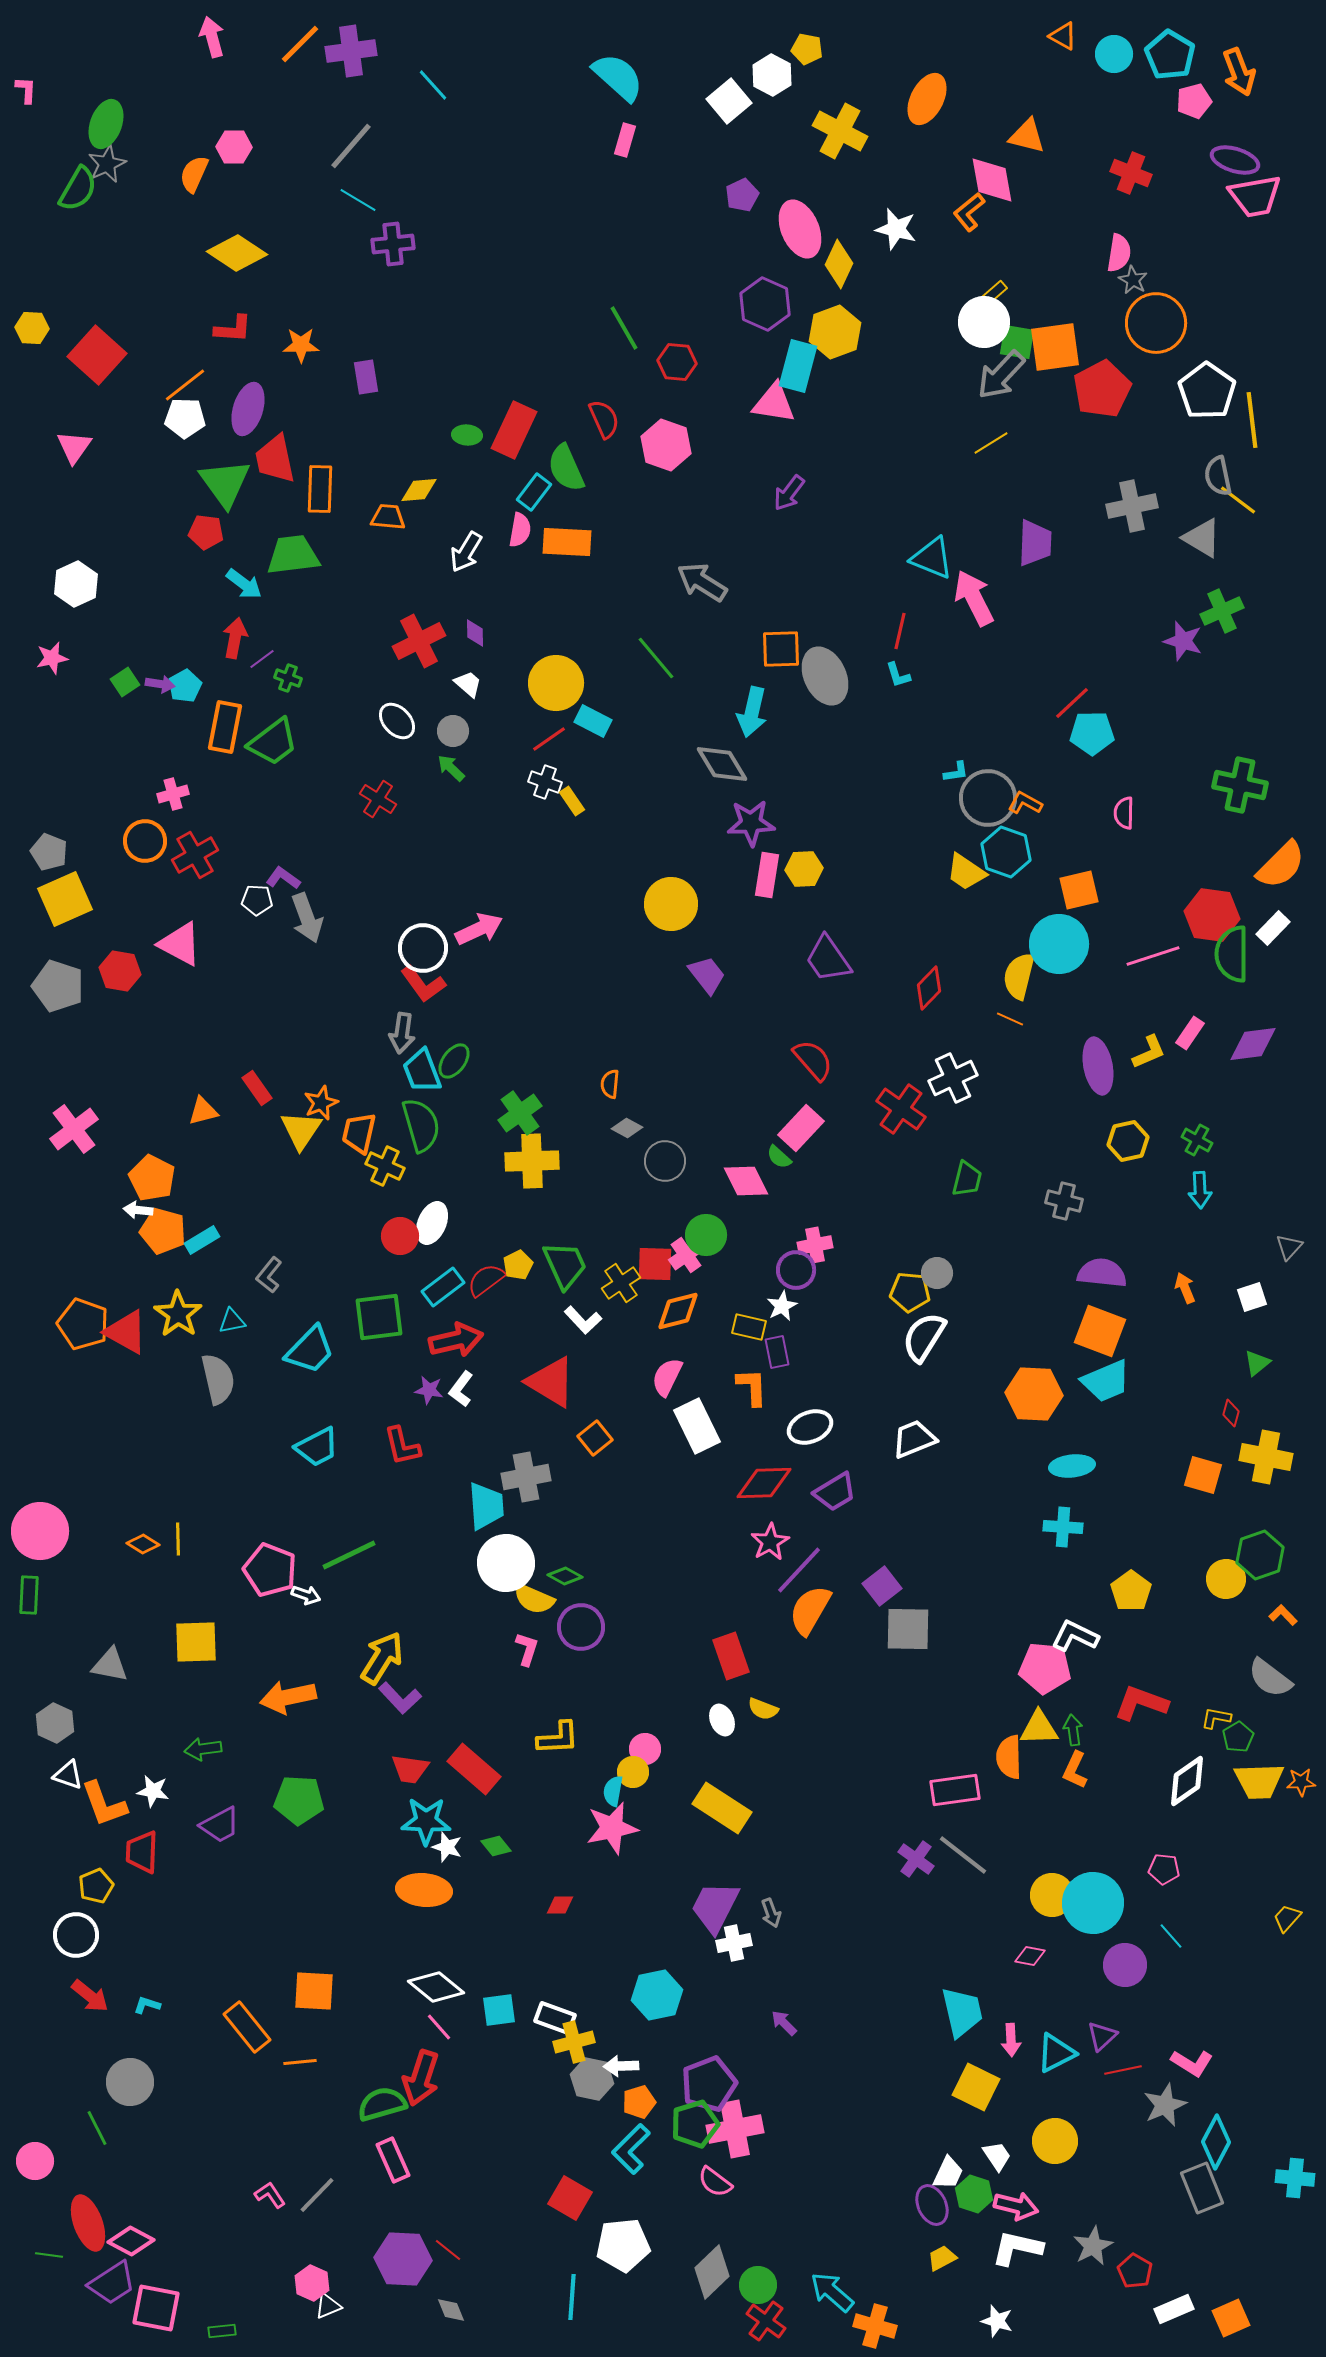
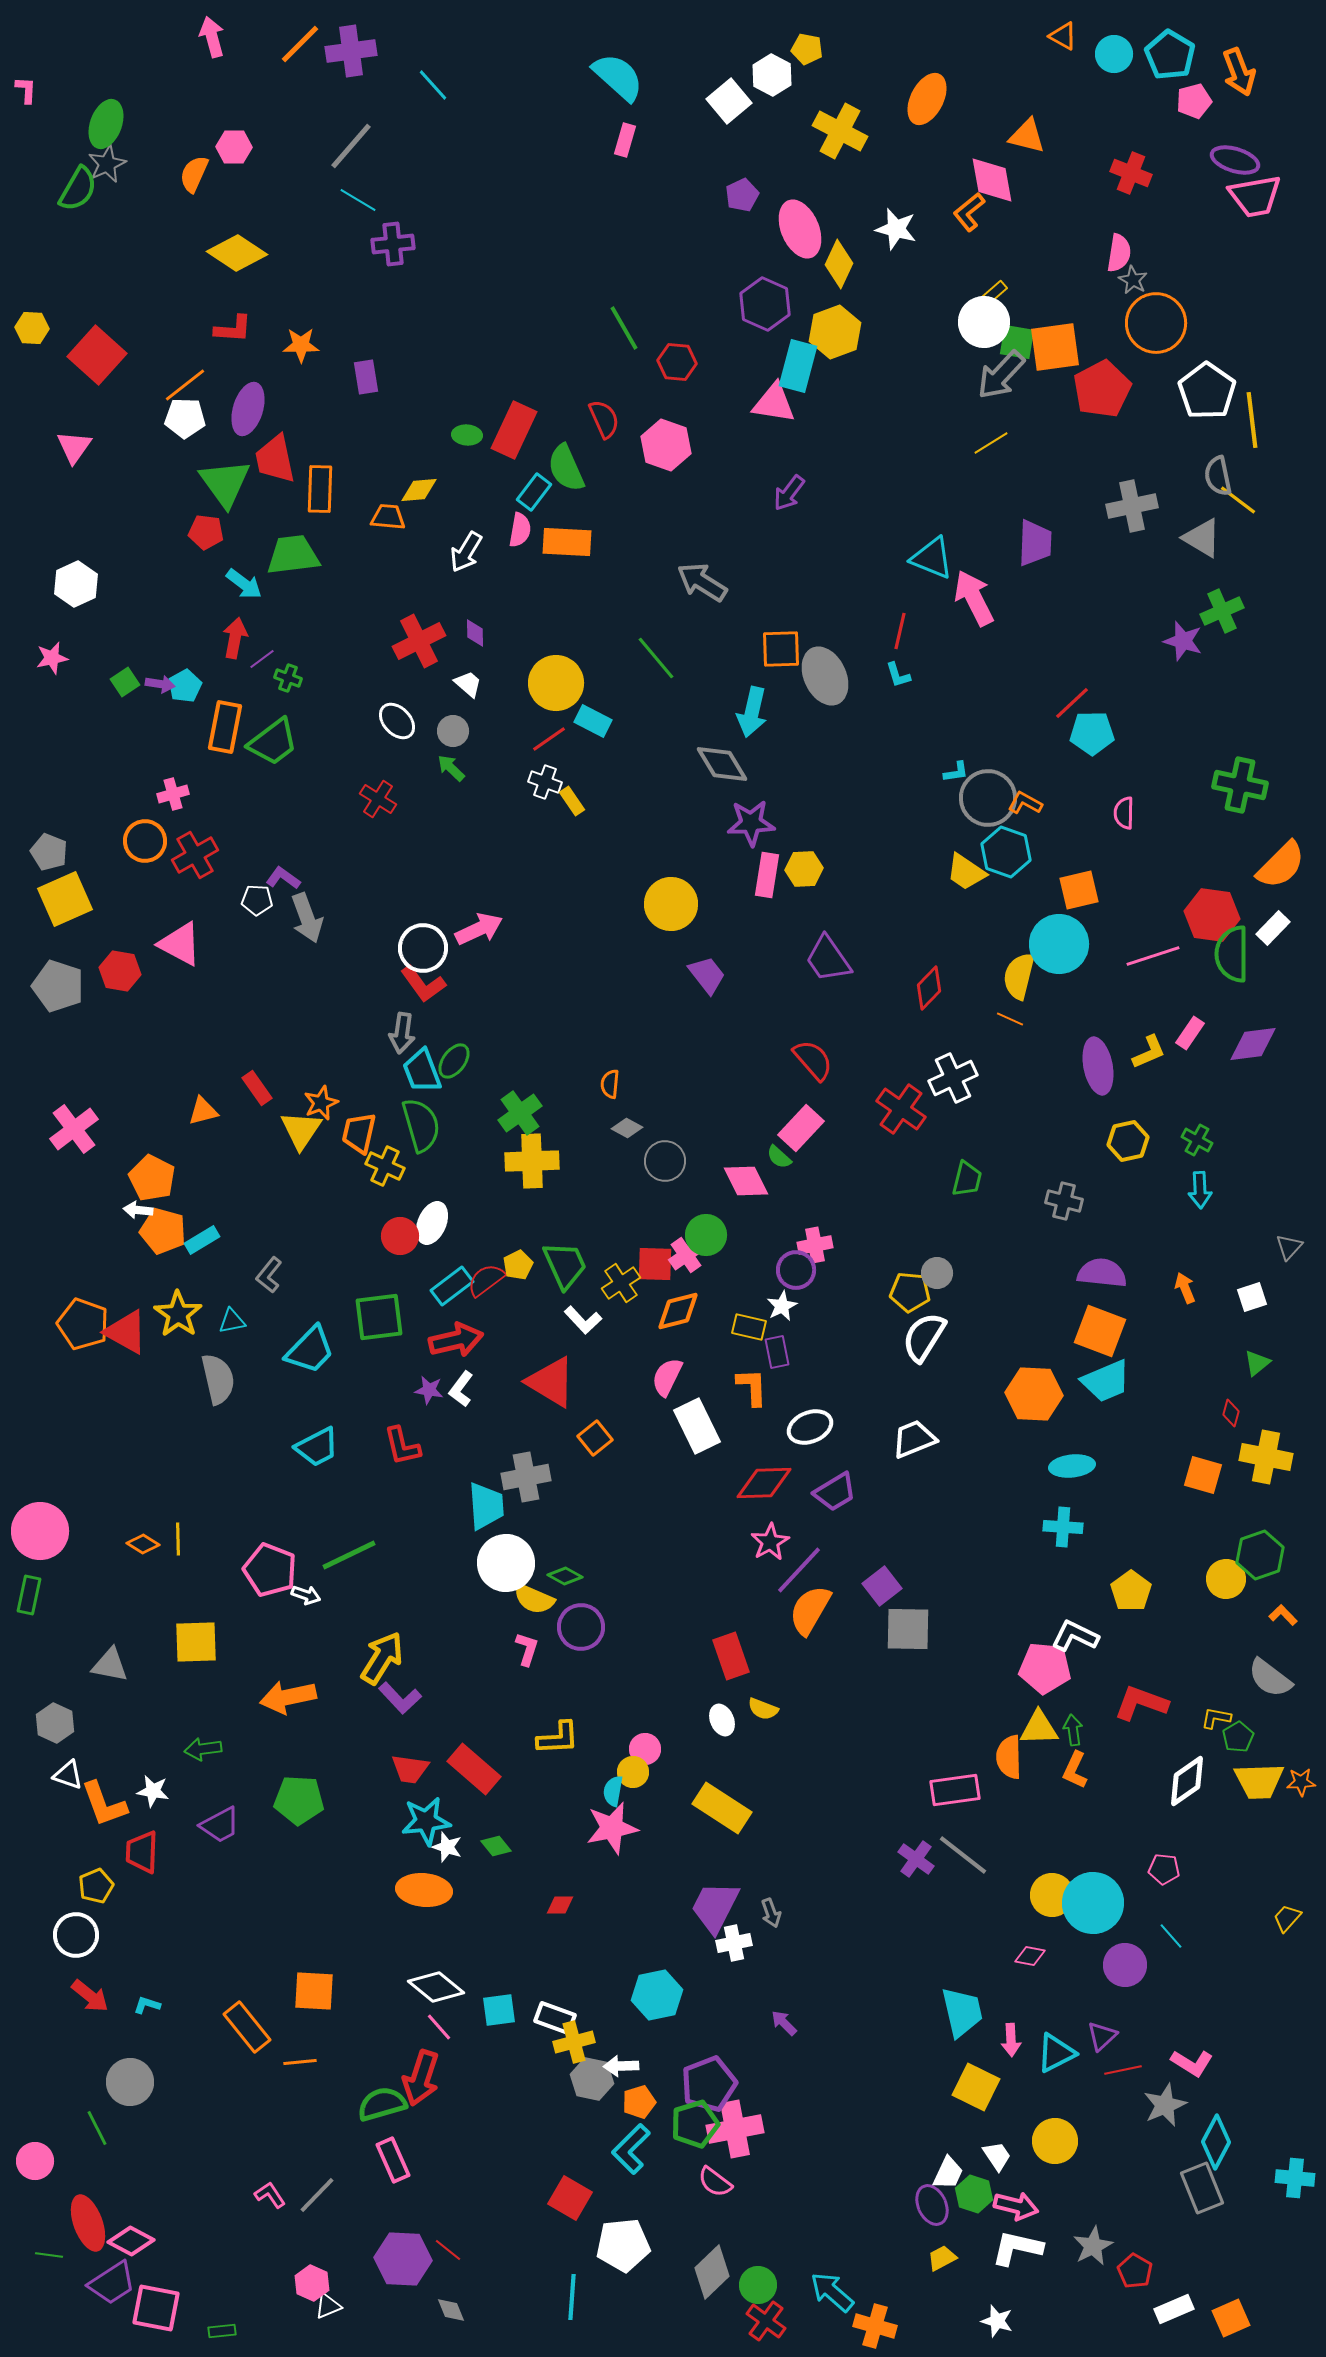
cyan rectangle at (443, 1287): moved 9 px right, 1 px up
green rectangle at (29, 1595): rotated 9 degrees clockwise
cyan star at (426, 1821): rotated 9 degrees counterclockwise
